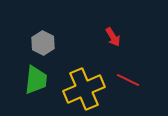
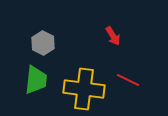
red arrow: moved 1 px up
yellow cross: rotated 30 degrees clockwise
